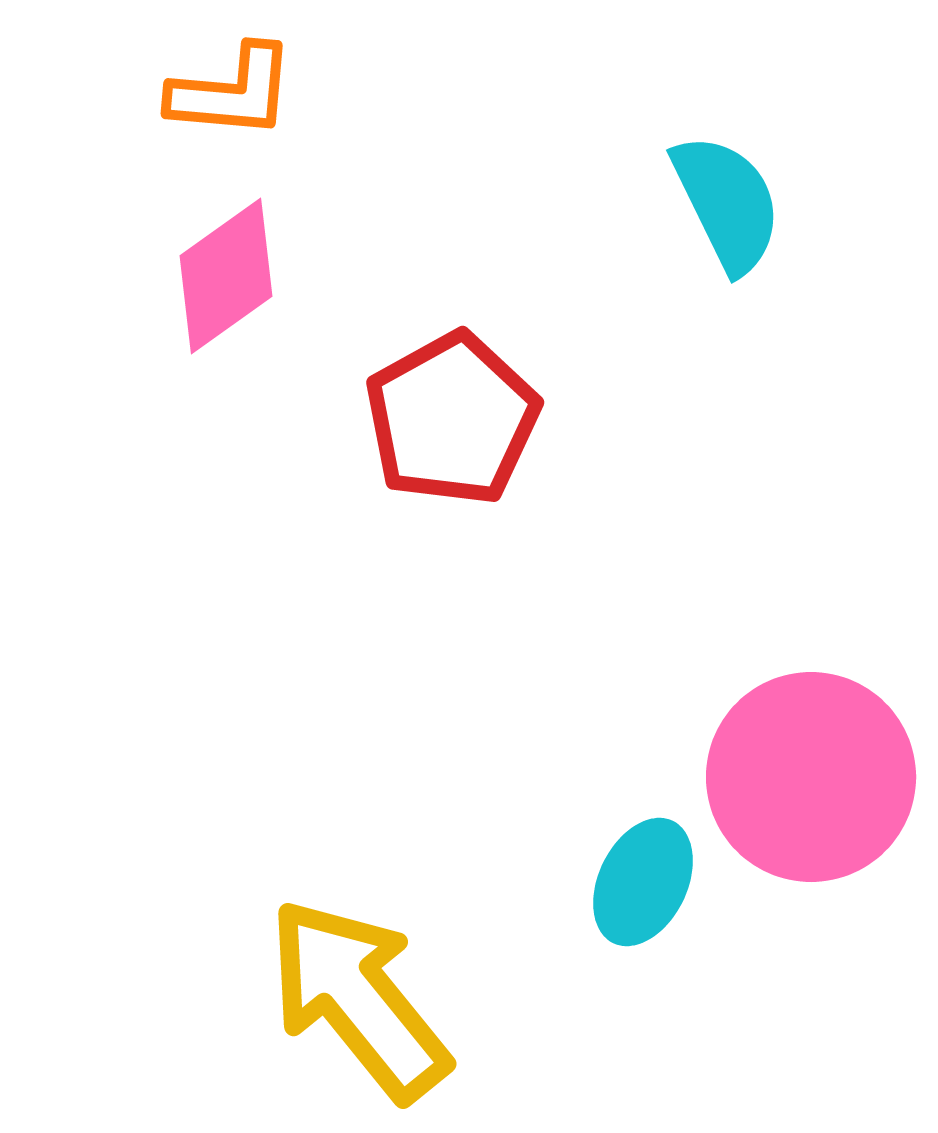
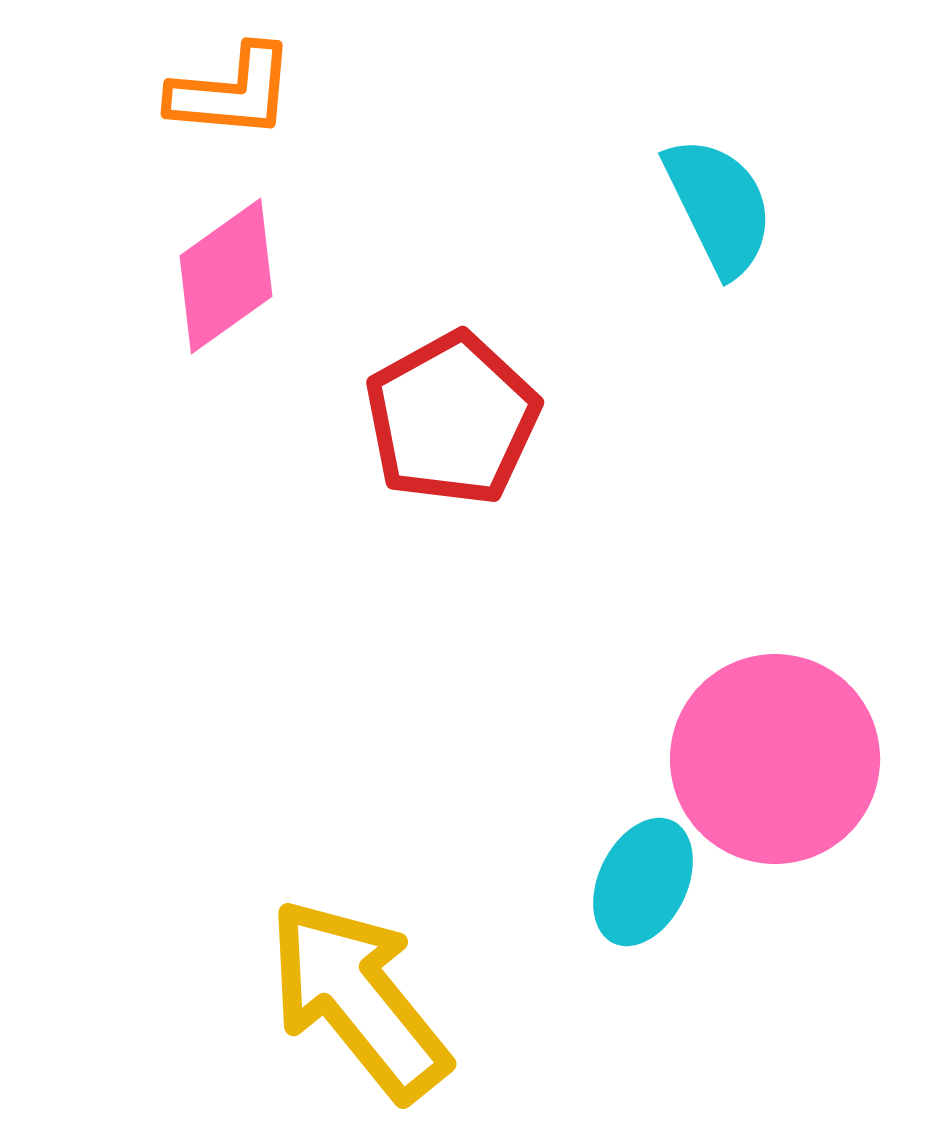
cyan semicircle: moved 8 px left, 3 px down
pink circle: moved 36 px left, 18 px up
